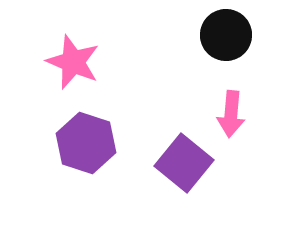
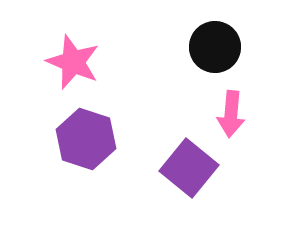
black circle: moved 11 px left, 12 px down
purple hexagon: moved 4 px up
purple square: moved 5 px right, 5 px down
